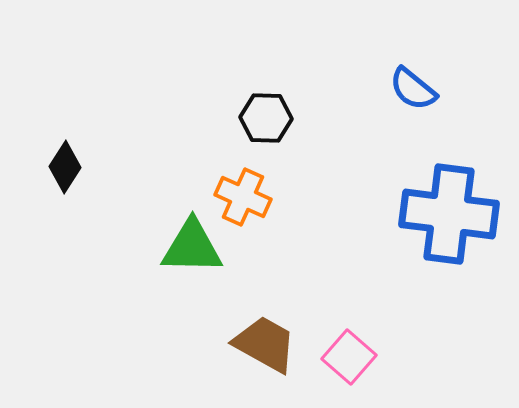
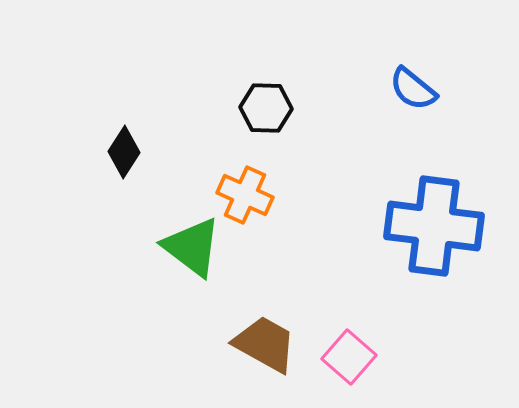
black hexagon: moved 10 px up
black diamond: moved 59 px right, 15 px up
orange cross: moved 2 px right, 2 px up
blue cross: moved 15 px left, 12 px down
green triangle: rotated 36 degrees clockwise
